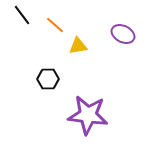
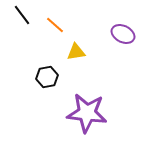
yellow triangle: moved 2 px left, 6 px down
black hexagon: moved 1 px left, 2 px up; rotated 10 degrees counterclockwise
purple star: moved 1 px left, 2 px up
